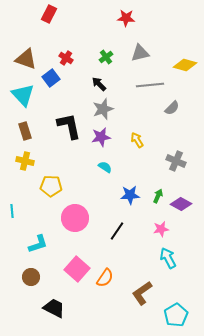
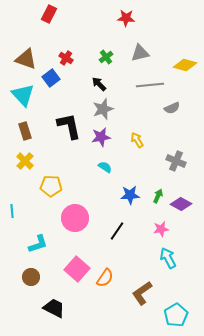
gray semicircle: rotated 21 degrees clockwise
yellow cross: rotated 30 degrees clockwise
